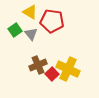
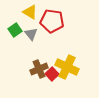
brown cross: moved 1 px right, 4 px down
yellow cross: moved 1 px left, 2 px up
